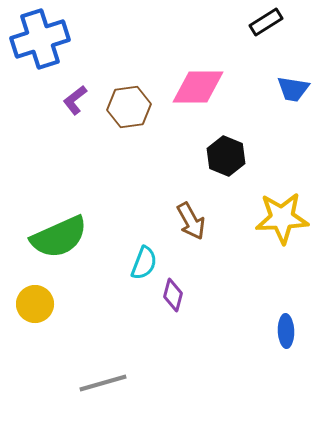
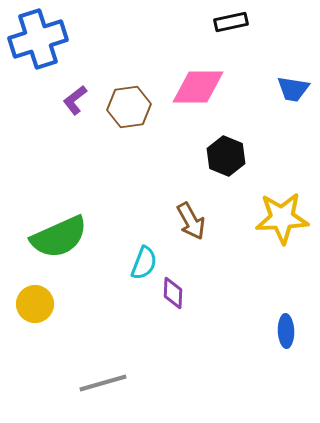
black rectangle: moved 35 px left; rotated 20 degrees clockwise
blue cross: moved 2 px left
purple diamond: moved 2 px up; rotated 12 degrees counterclockwise
